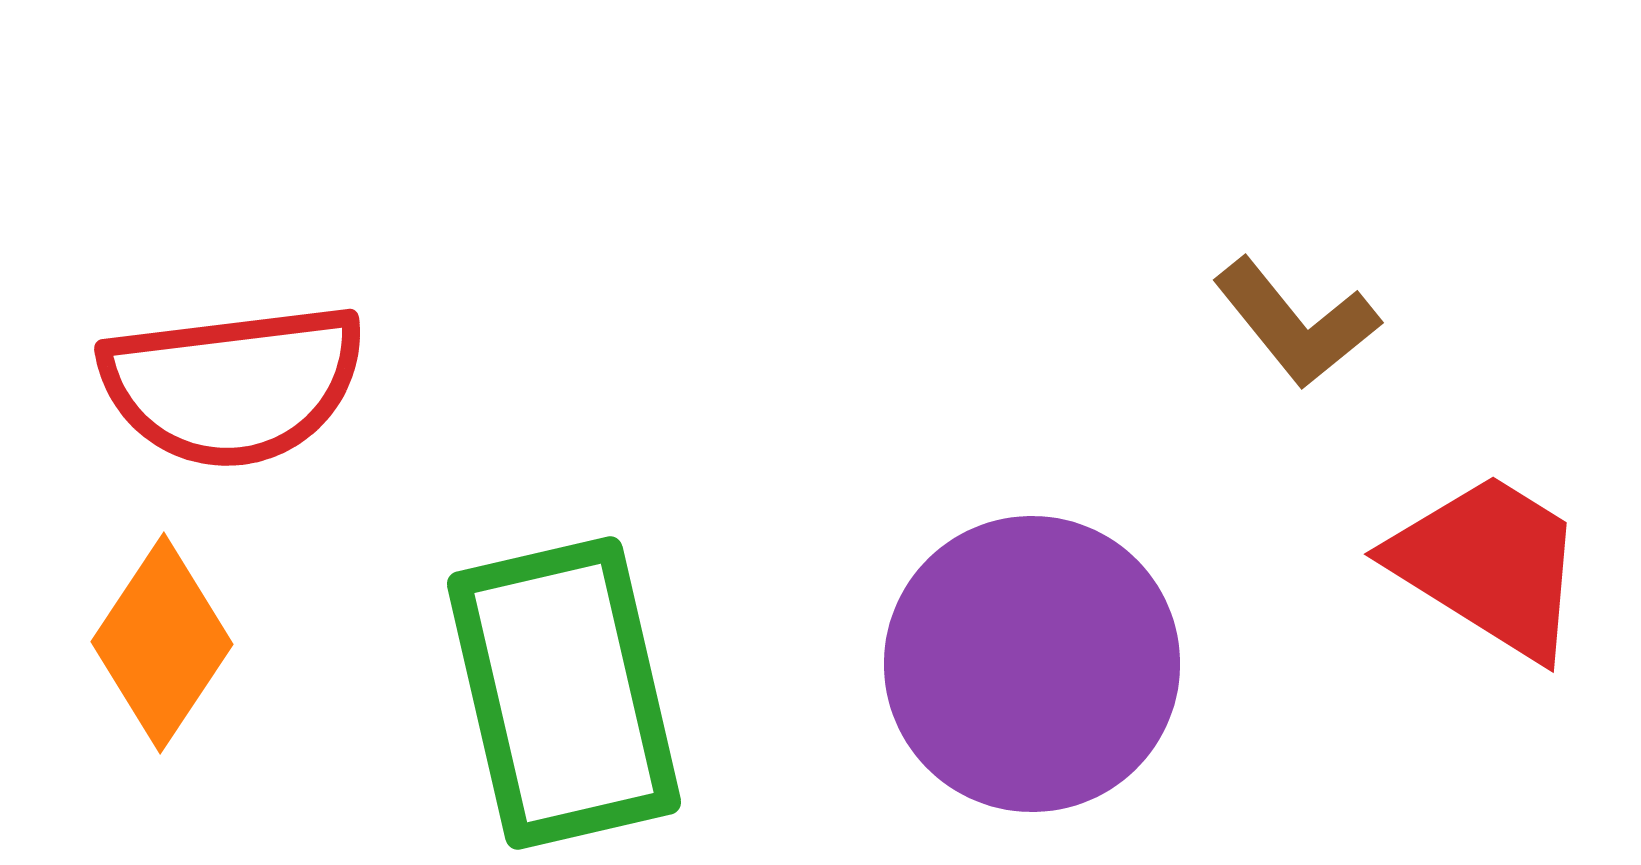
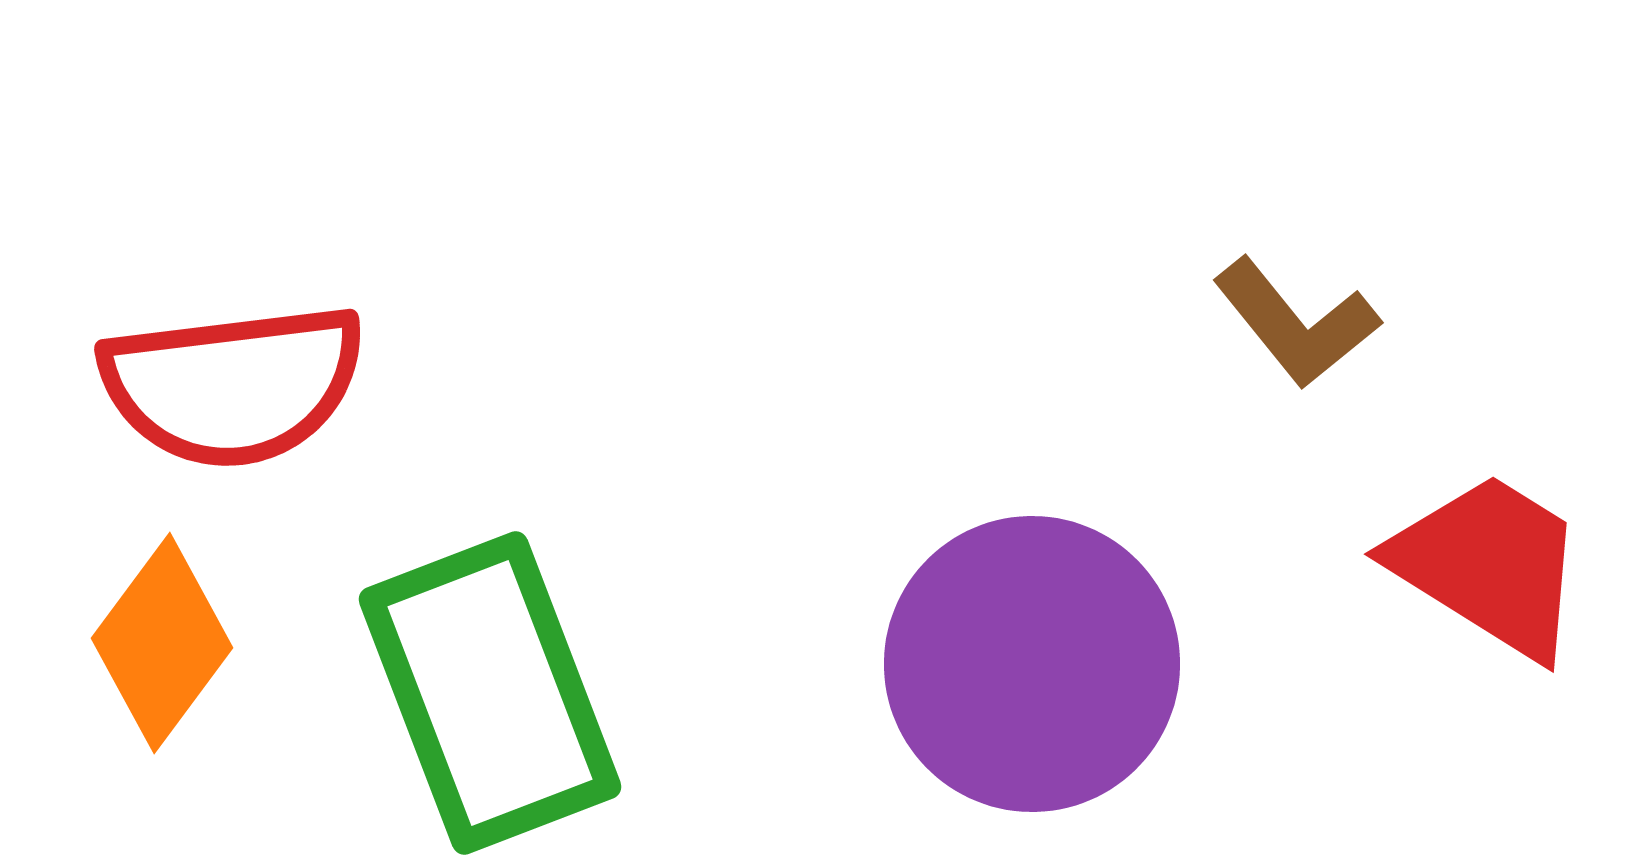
orange diamond: rotated 3 degrees clockwise
green rectangle: moved 74 px left; rotated 8 degrees counterclockwise
